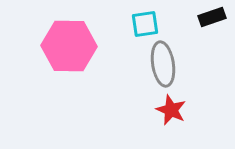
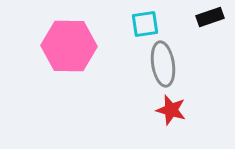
black rectangle: moved 2 px left
red star: rotated 8 degrees counterclockwise
